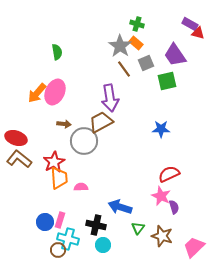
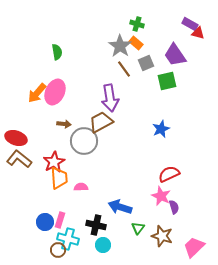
blue star: rotated 24 degrees counterclockwise
